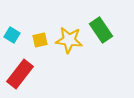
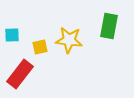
green rectangle: moved 8 px right, 4 px up; rotated 45 degrees clockwise
cyan square: rotated 35 degrees counterclockwise
yellow square: moved 7 px down
